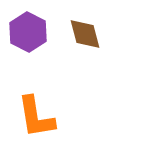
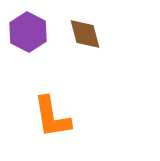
orange L-shape: moved 16 px right
